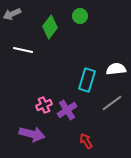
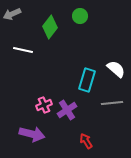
white semicircle: rotated 48 degrees clockwise
gray line: rotated 30 degrees clockwise
